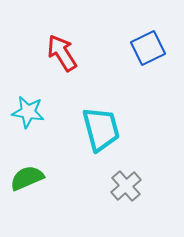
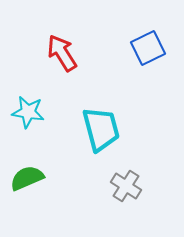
gray cross: rotated 16 degrees counterclockwise
